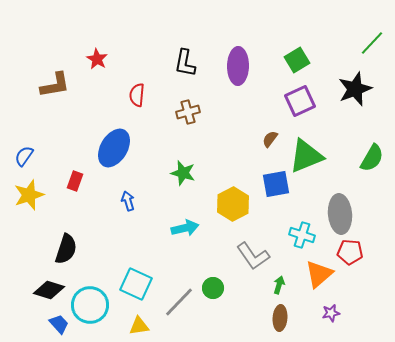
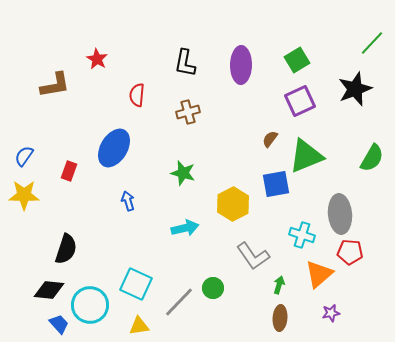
purple ellipse: moved 3 px right, 1 px up
red rectangle: moved 6 px left, 10 px up
yellow star: moved 5 px left; rotated 20 degrees clockwise
black diamond: rotated 12 degrees counterclockwise
